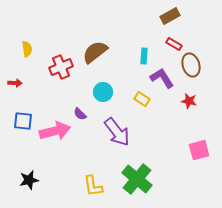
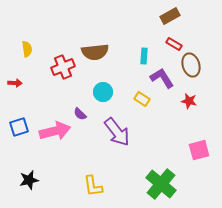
brown semicircle: rotated 148 degrees counterclockwise
red cross: moved 2 px right
blue square: moved 4 px left, 6 px down; rotated 24 degrees counterclockwise
green cross: moved 24 px right, 5 px down
